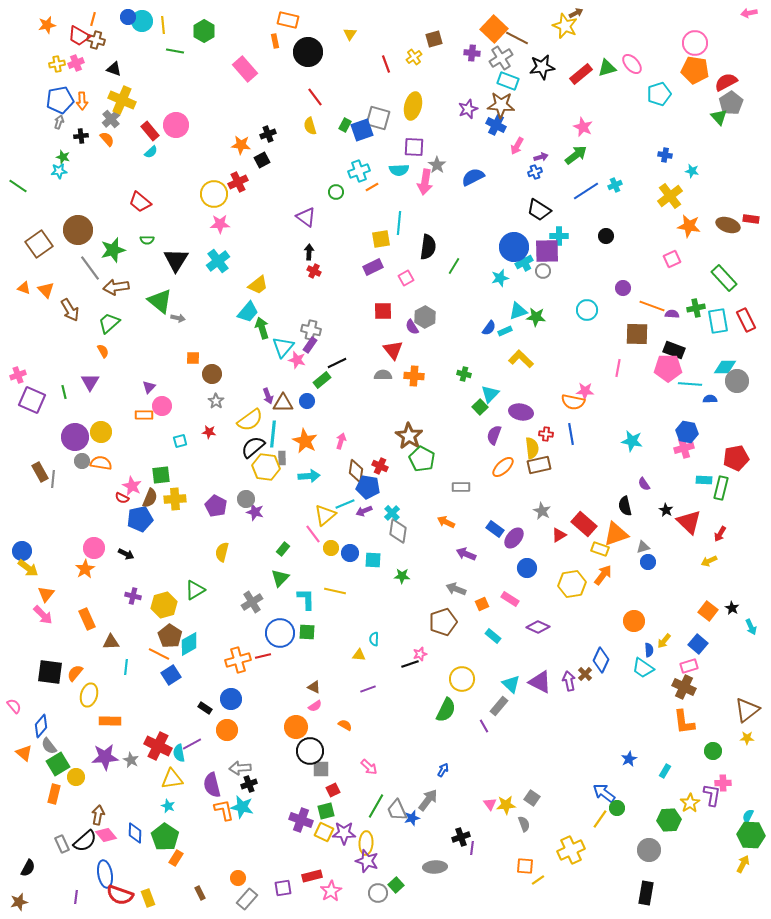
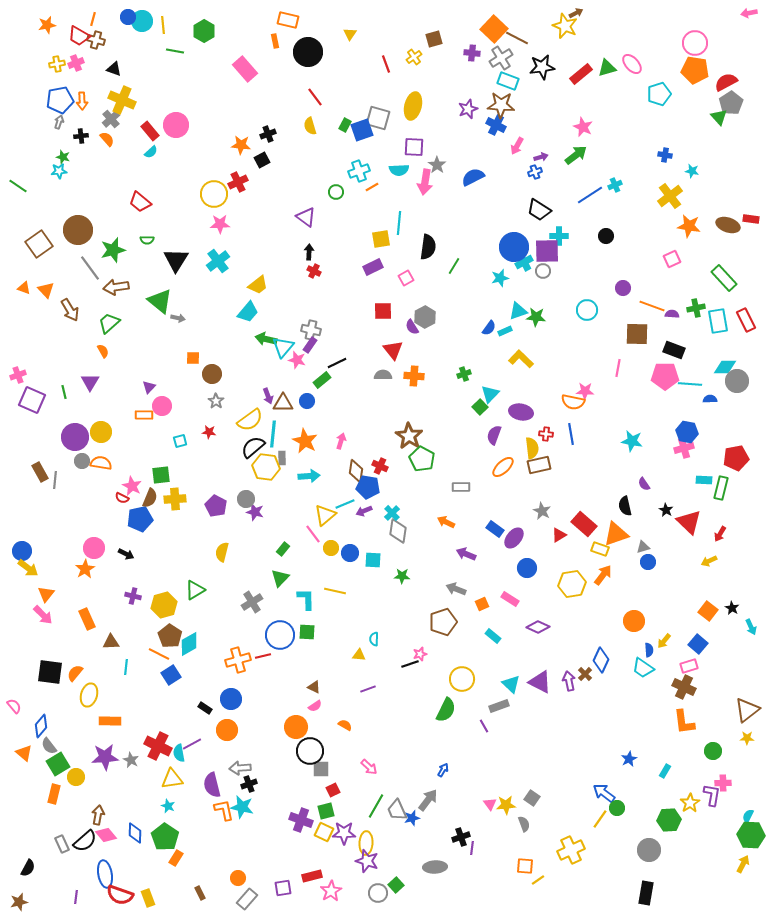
blue line at (586, 191): moved 4 px right, 4 px down
green arrow at (262, 328): moved 4 px right, 11 px down; rotated 60 degrees counterclockwise
pink pentagon at (668, 368): moved 3 px left, 8 px down
green cross at (464, 374): rotated 32 degrees counterclockwise
gray line at (53, 479): moved 2 px right, 1 px down
blue circle at (280, 633): moved 2 px down
gray rectangle at (499, 706): rotated 30 degrees clockwise
